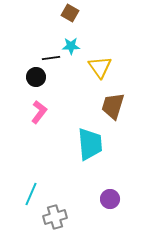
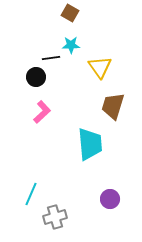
cyan star: moved 1 px up
pink L-shape: moved 3 px right; rotated 10 degrees clockwise
